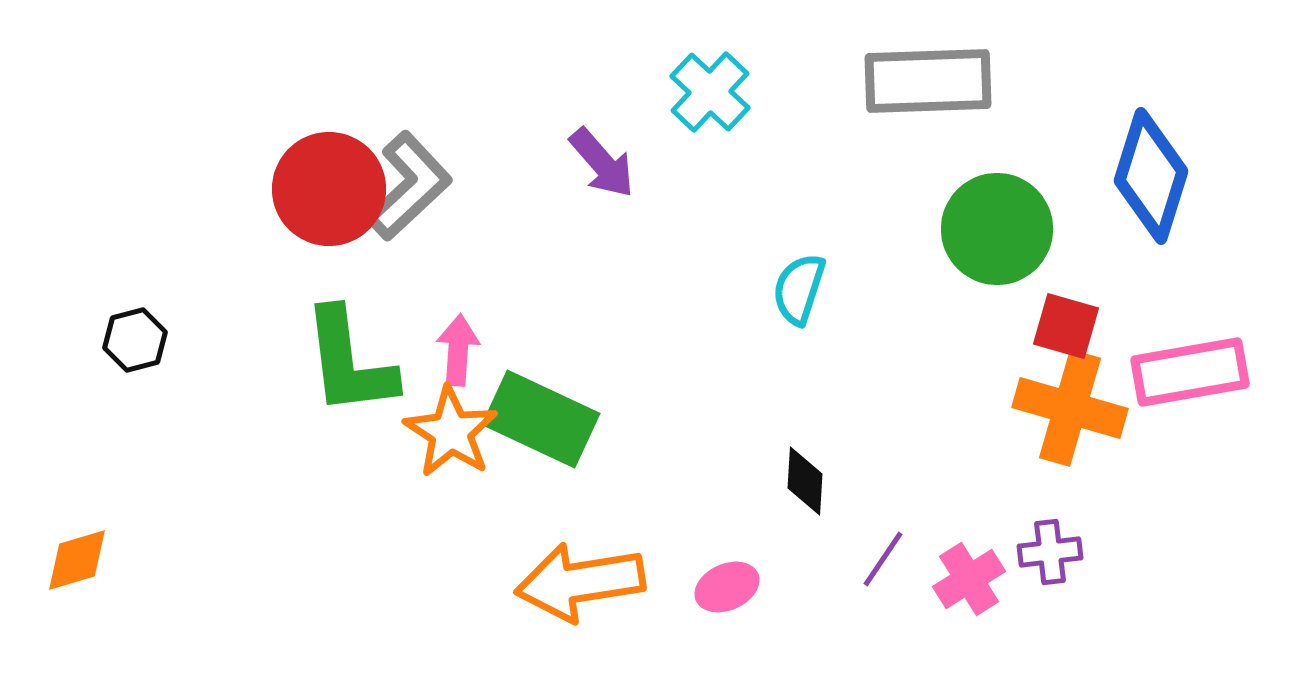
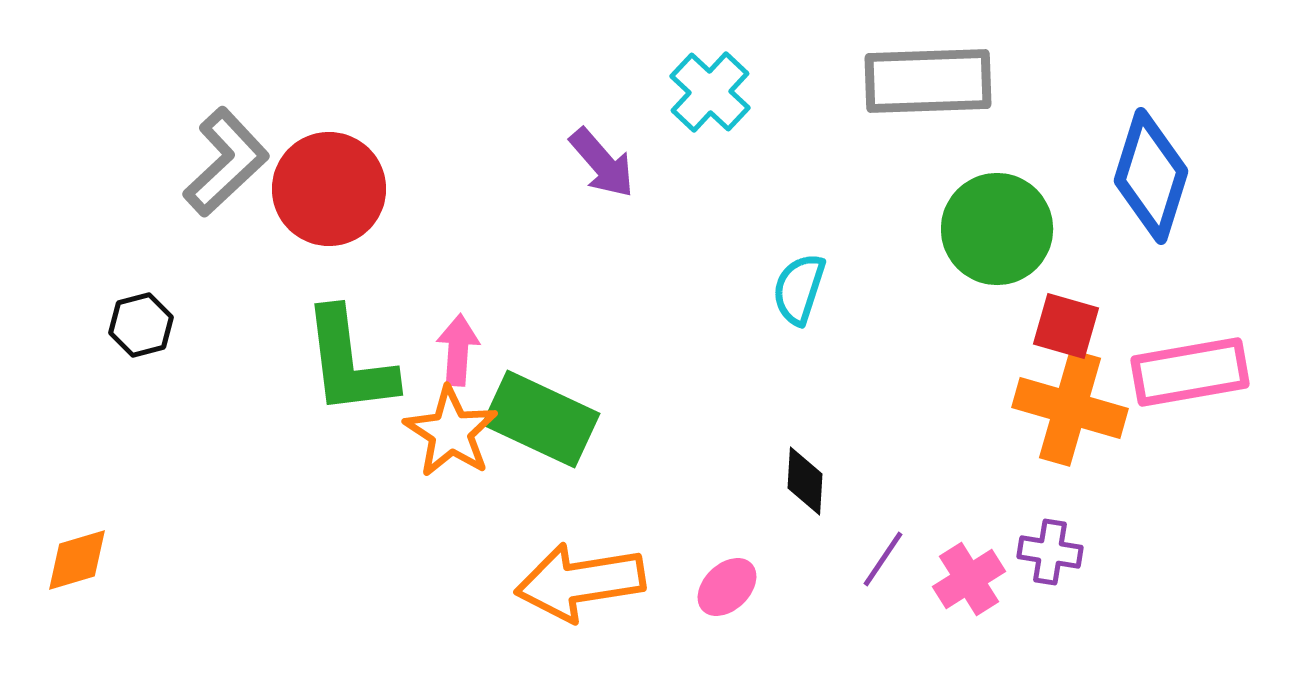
gray L-shape: moved 183 px left, 24 px up
black hexagon: moved 6 px right, 15 px up
purple cross: rotated 16 degrees clockwise
pink ellipse: rotated 20 degrees counterclockwise
